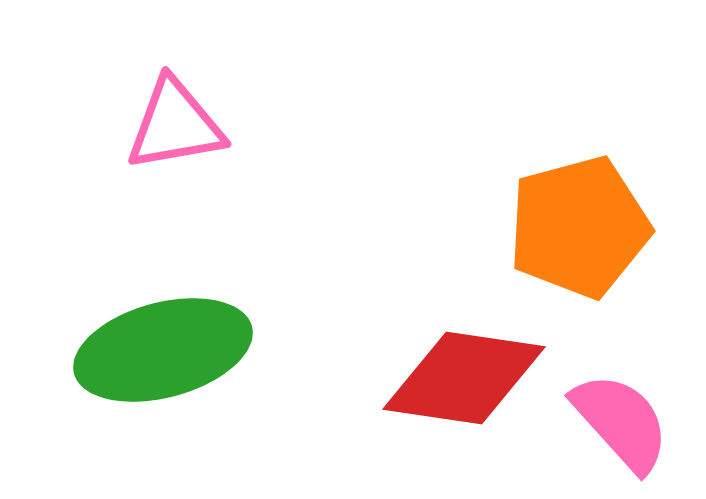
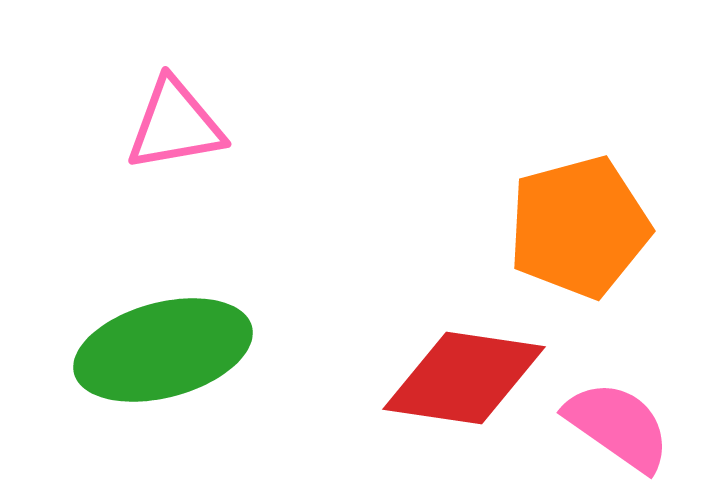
pink semicircle: moved 3 px left, 4 px down; rotated 13 degrees counterclockwise
